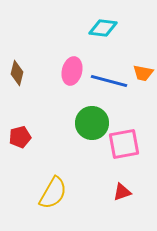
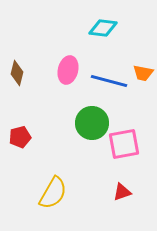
pink ellipse: moved 4 px left, 1 px up
